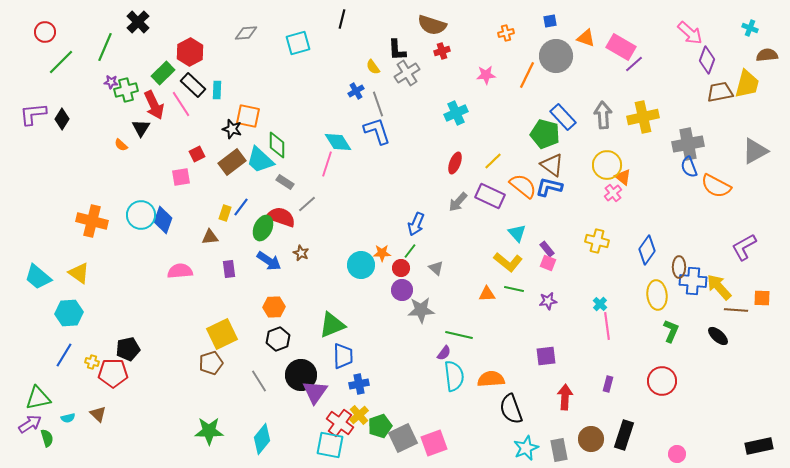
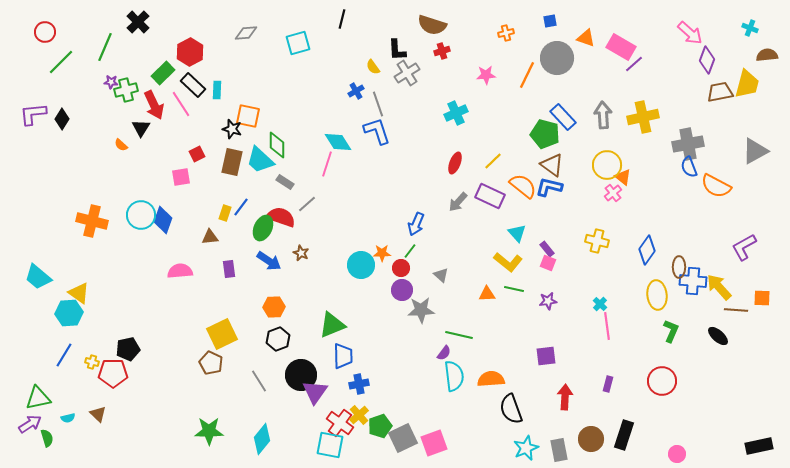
gray circle at (556, 56): moved 1 px right, 2 px down
brown rectangle at (232, 162): rotated 40 degrees counterclockwise
gray triangle at (436, 268): moved 5 px right, 7 px down
yellow triangle at (79, 273): moved 20 px down
brown pentagon at (211, 363): rotated 30 degrees counterclockwise
